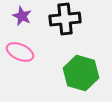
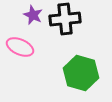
purple star: moved 11 px right, 1 px up
pink ellipse: moved 5 px up
